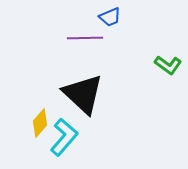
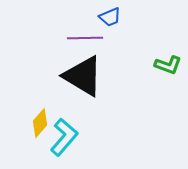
green L-shape: rotated 16 degrees counterclockwise
black triangle: moved 18 px up; rotated 12 degrees counterclockwise
